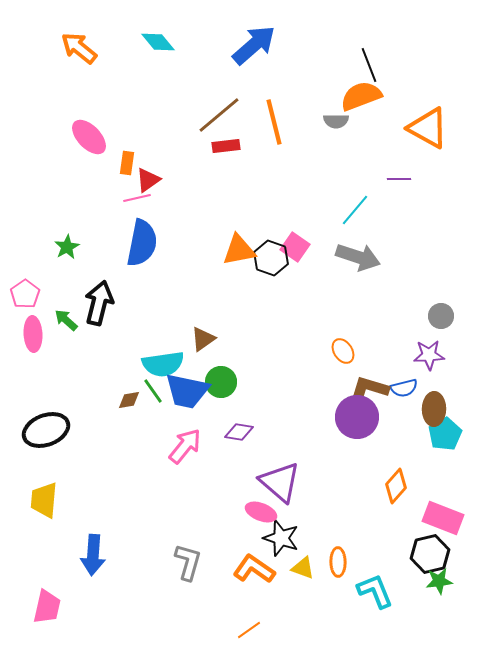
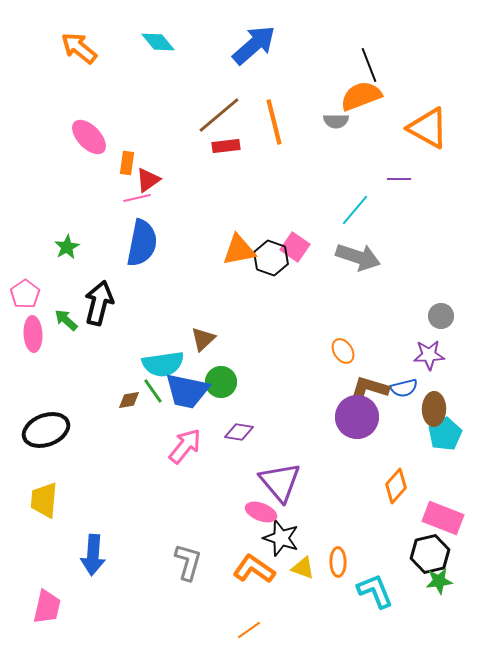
brown triangle at (203, 339): rotated 8 degrees counterclockwise
purple triangle at (280, 482): rotated 9 degrees clockwise
